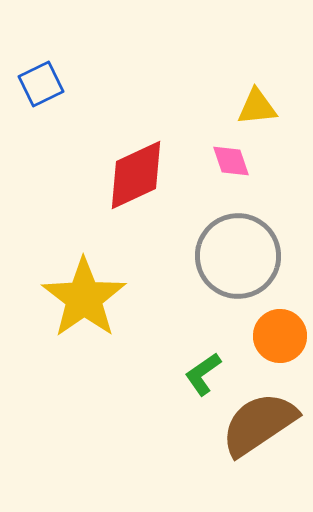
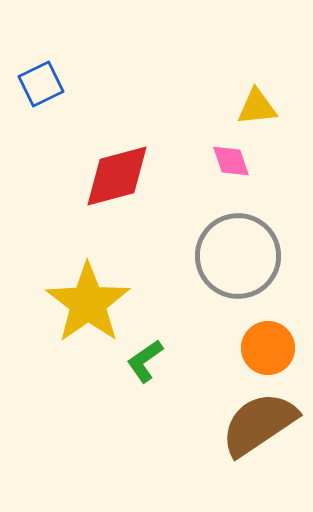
red diamond: moved 19 px left, 1 px down; rotated 10 degrees clockwise
yellow star: moved 4 px right, 5 px down
orange circle: moved 12 px left, 12 px down
green L-shape: moved 58 px left, 13 px up
